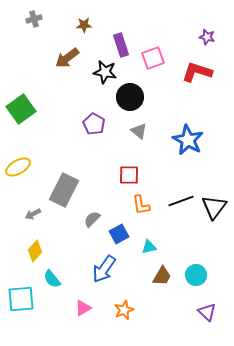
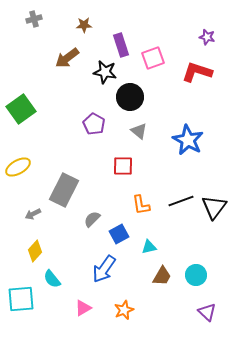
red square: moved 6 px left, 9 px up
